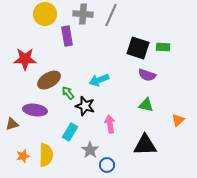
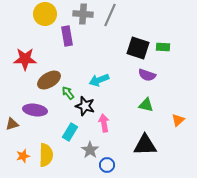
gray line: moved 1 px left
pink arrow: moved 6 px left, 1 px up
